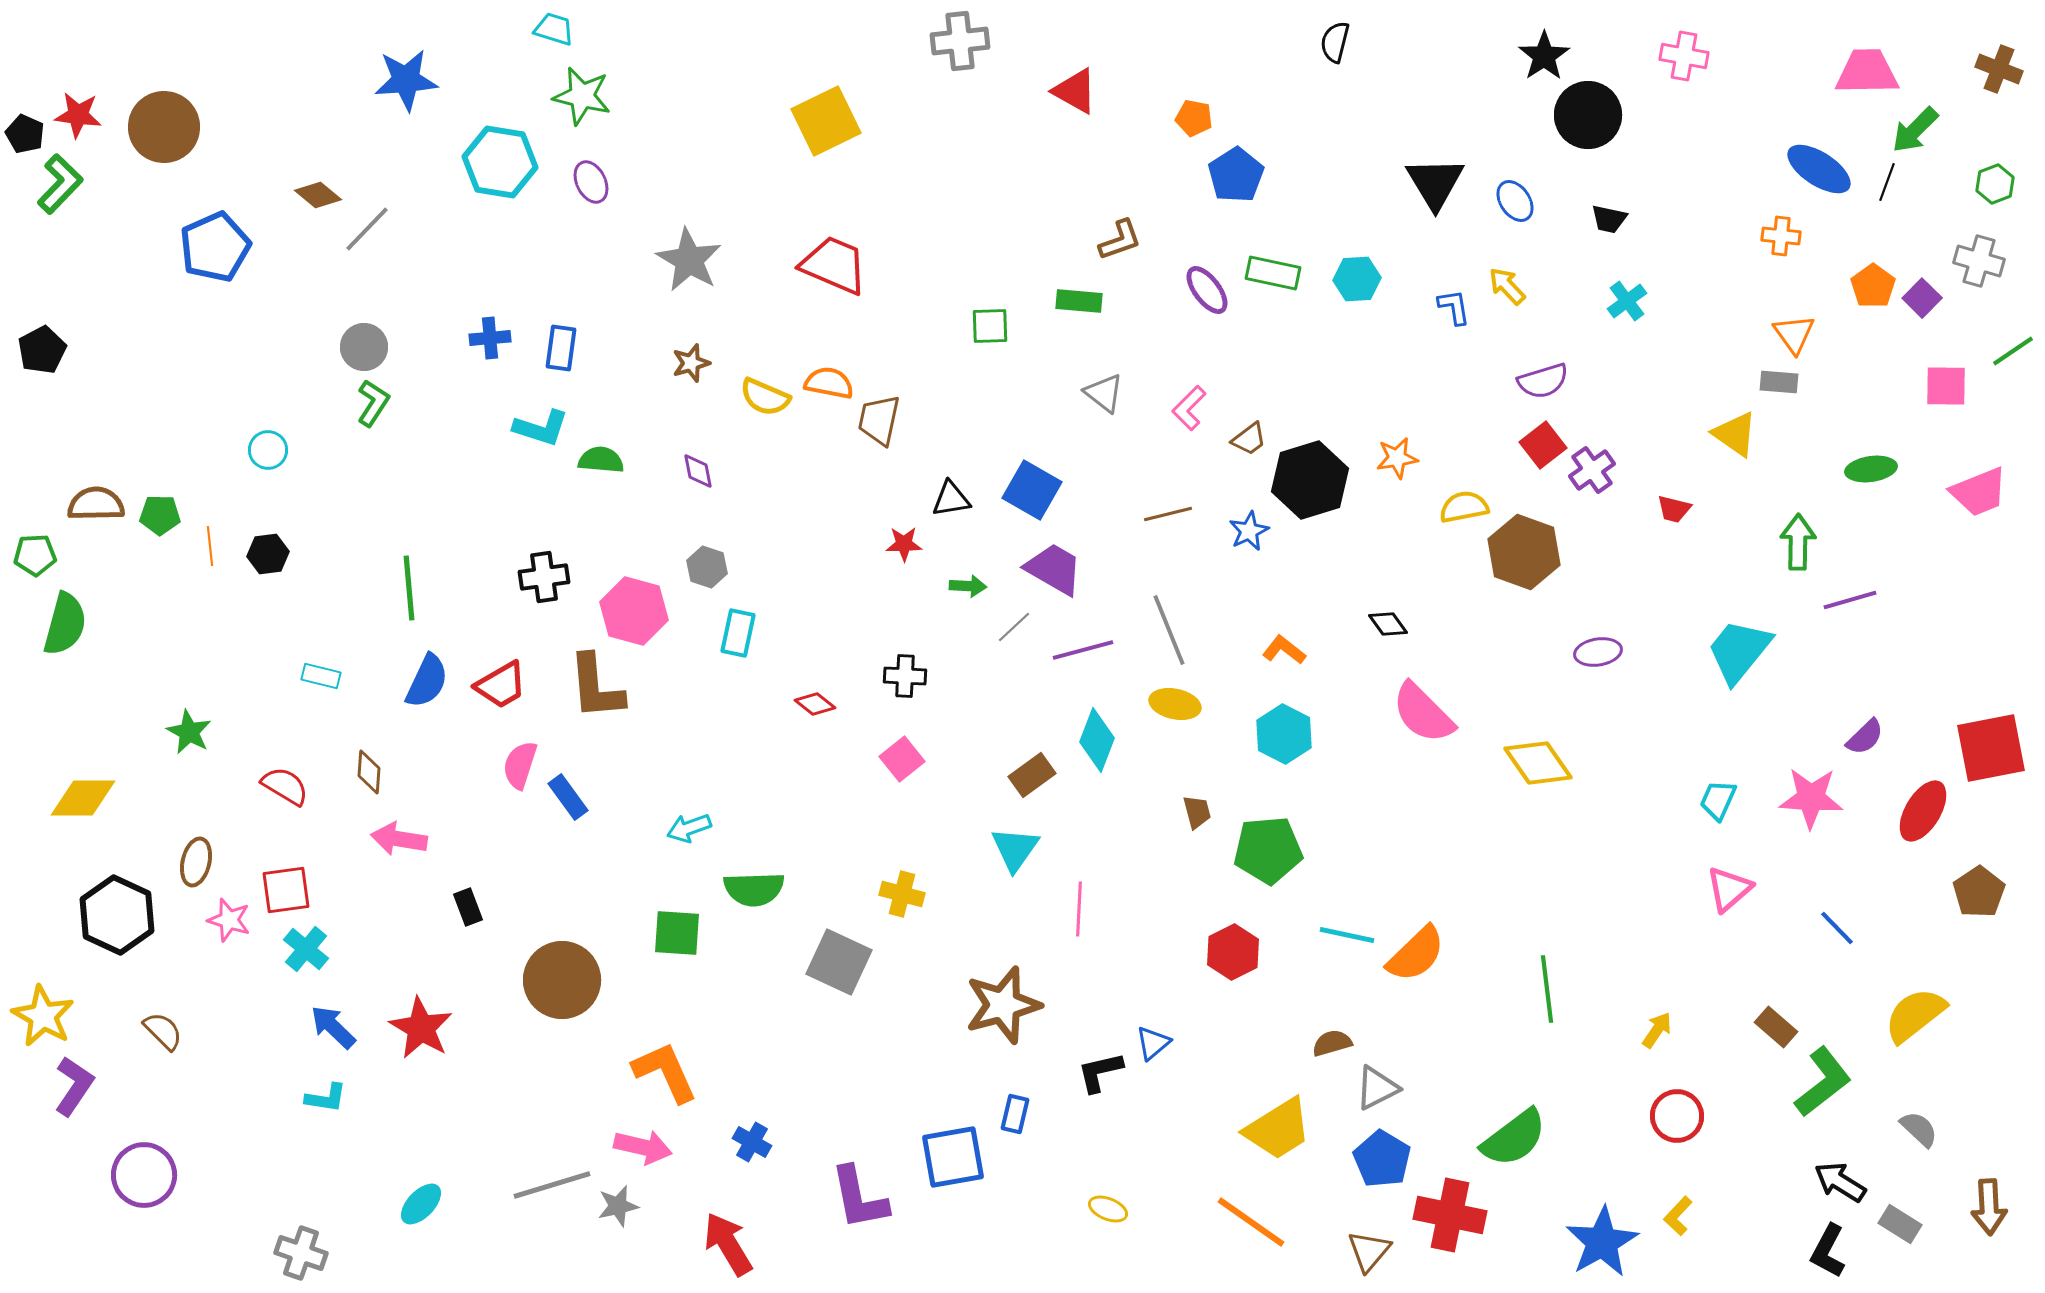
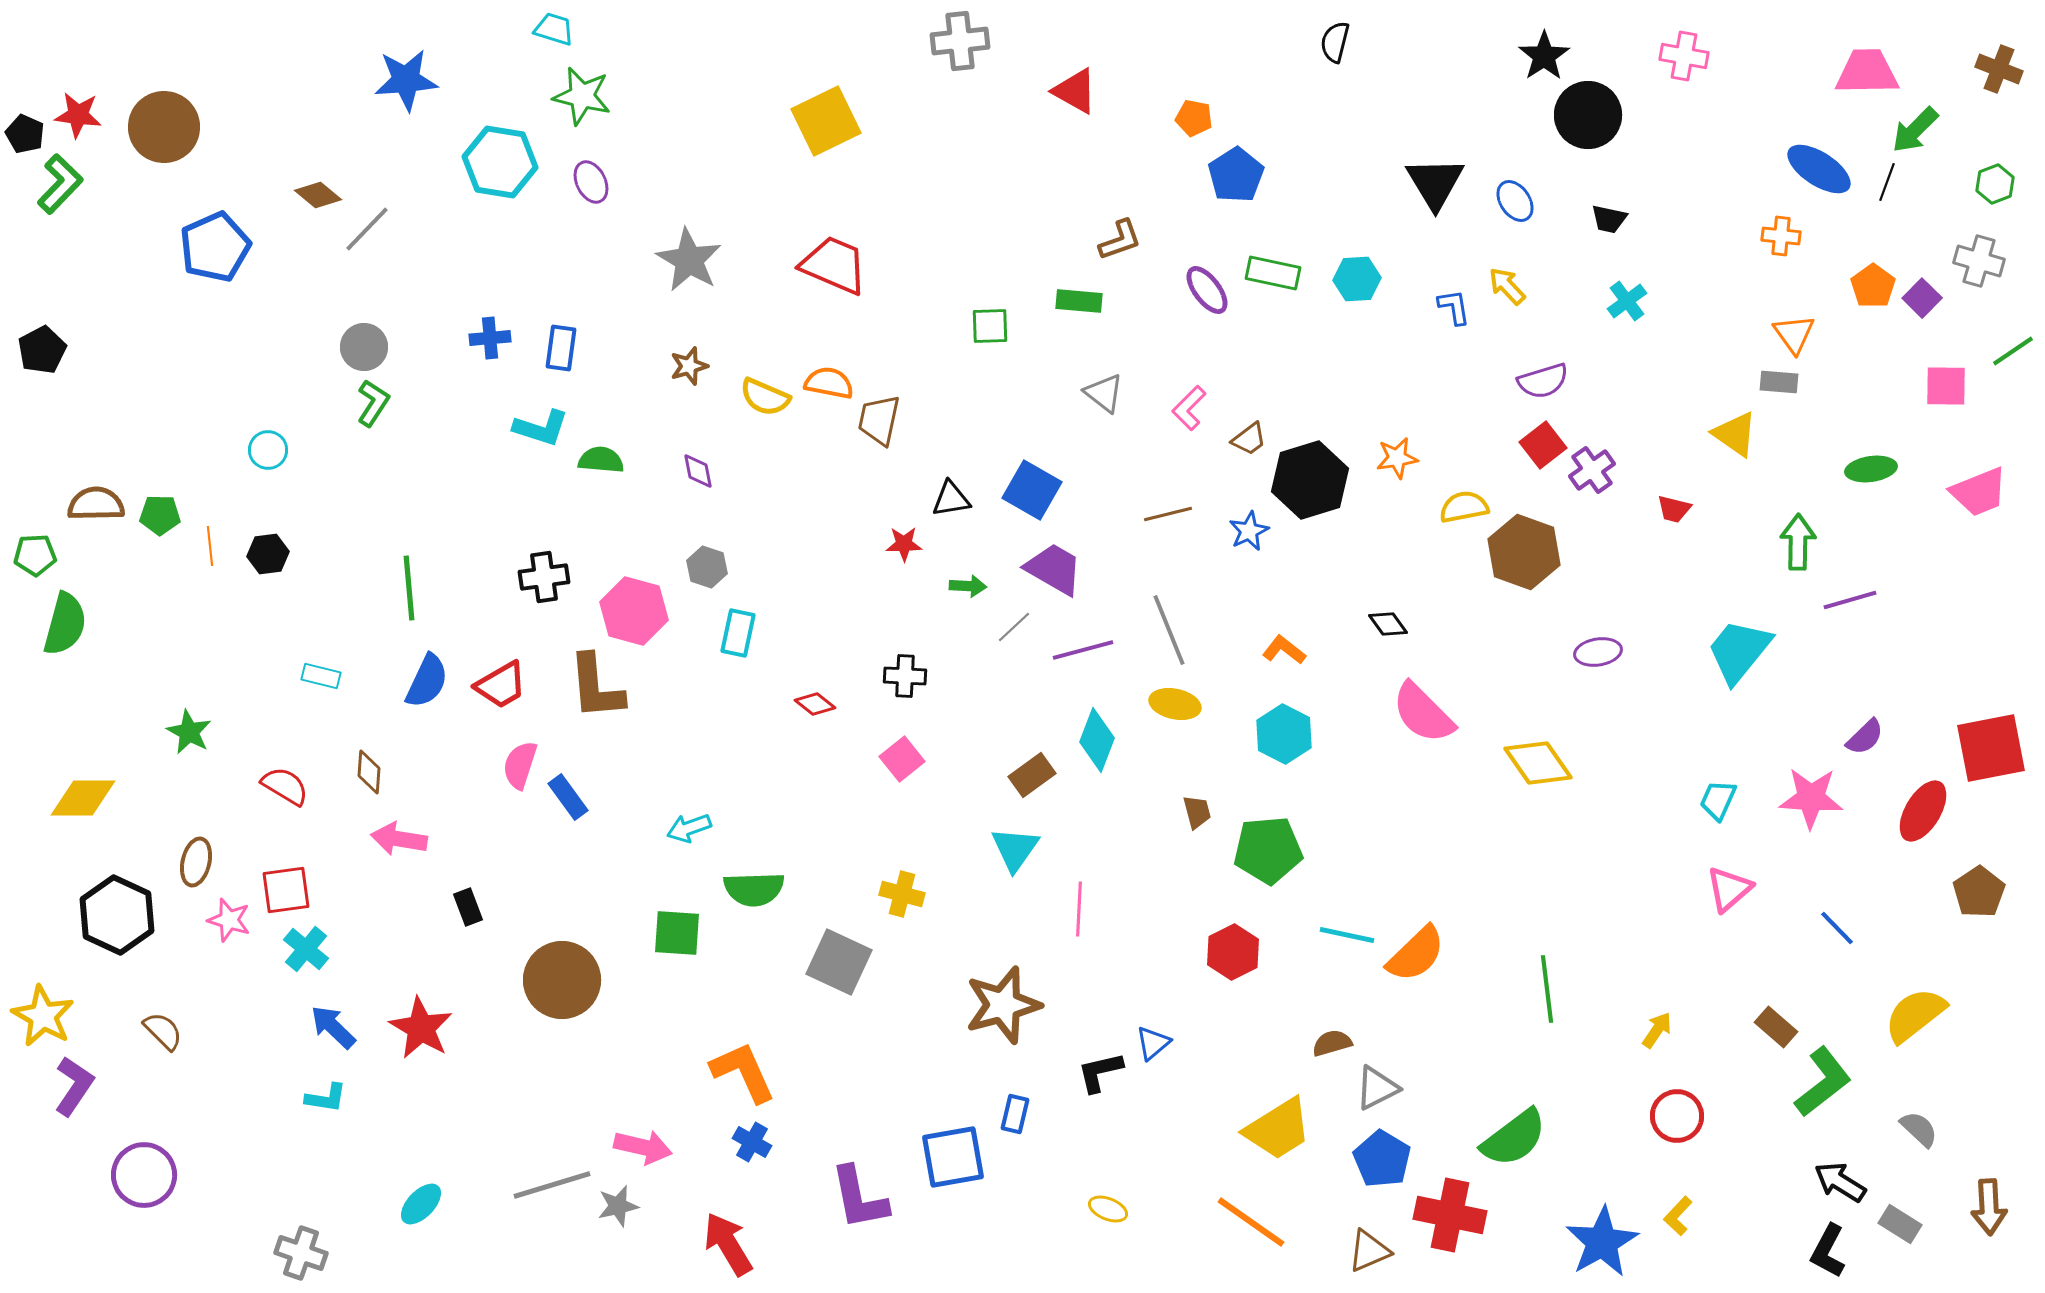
brown star at (691, 363): moved 2 px left, 3 px down
orange L-shape at (665, 1072): moved 78 px right
brown triangle at (1369, 1251): rotated 27 degrees clockwise
